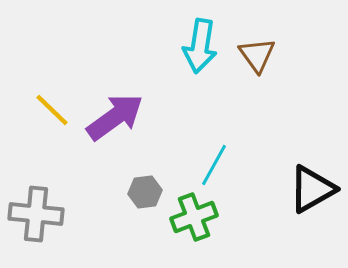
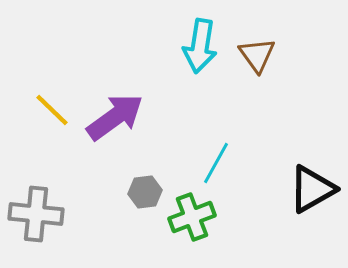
cyan line: moved 2 px right, 2 px up
green cross: moved 2 px left
